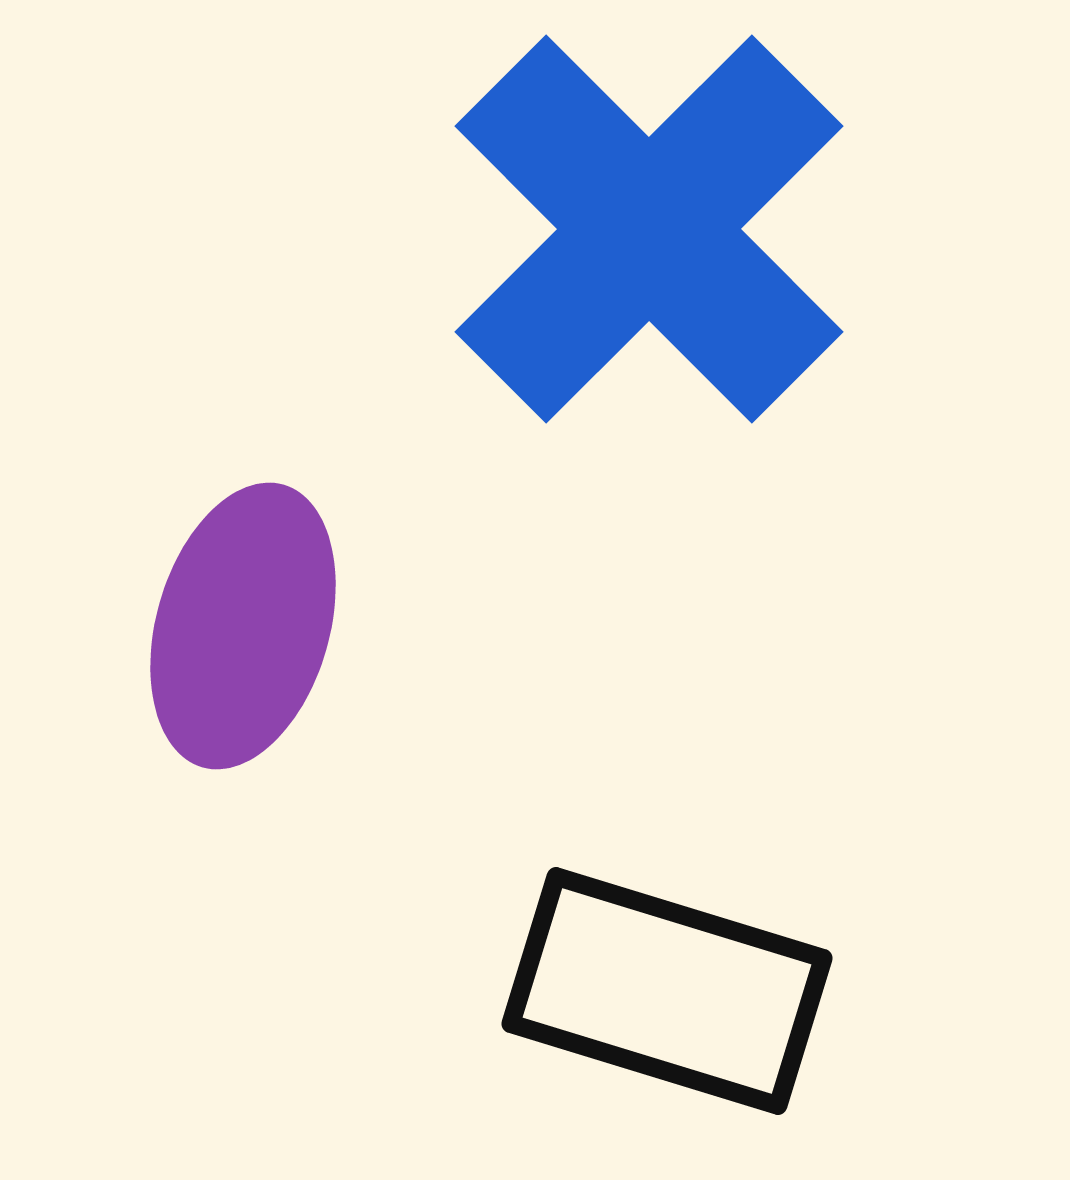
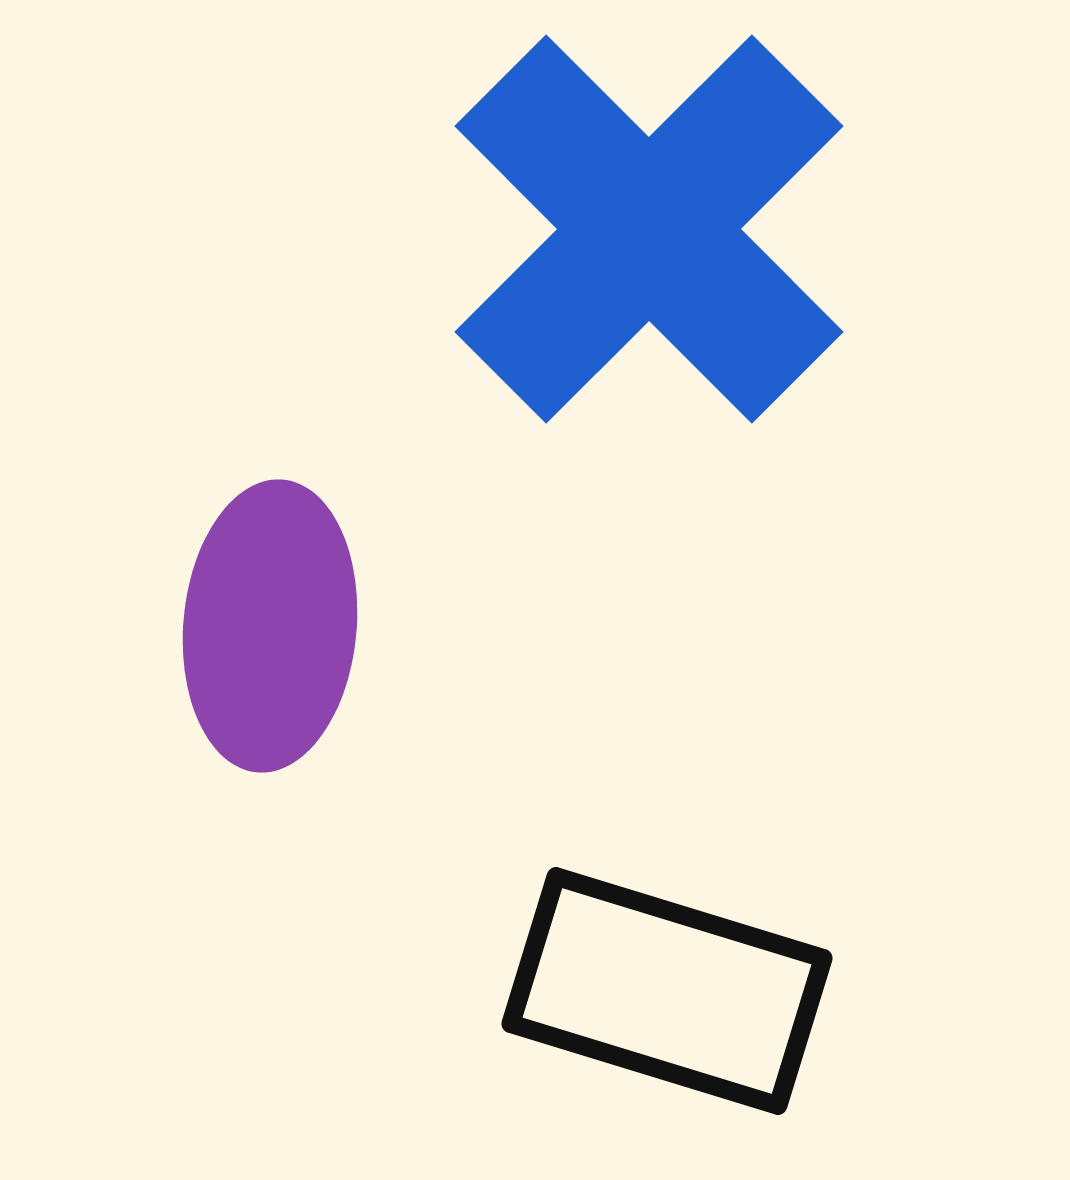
purple ellipse: moved 27 px right; rotated 11 degrees counterclockwise
